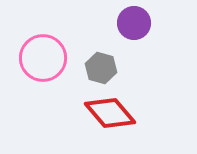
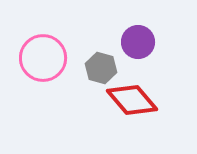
purple circle: moved 4 px right, 19 px down
red diamond: moved 22 px right, 13 px up
